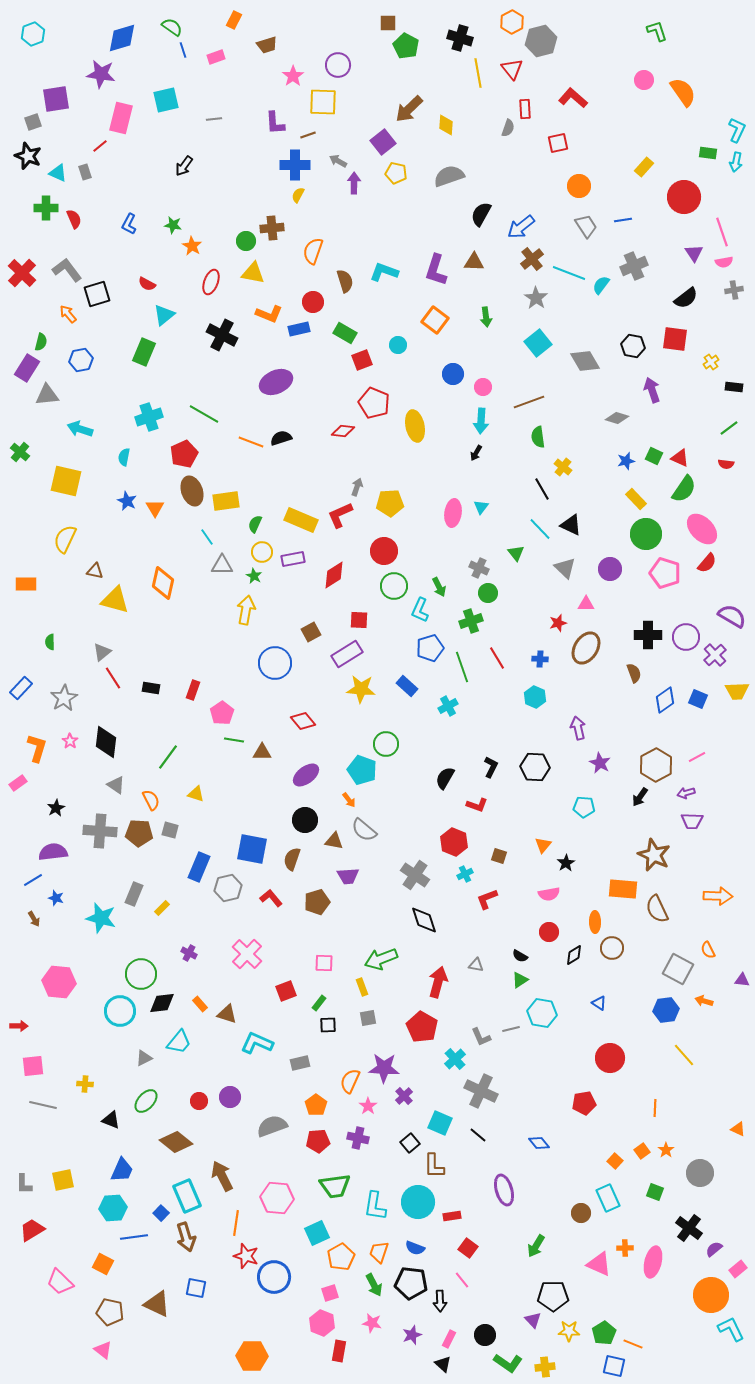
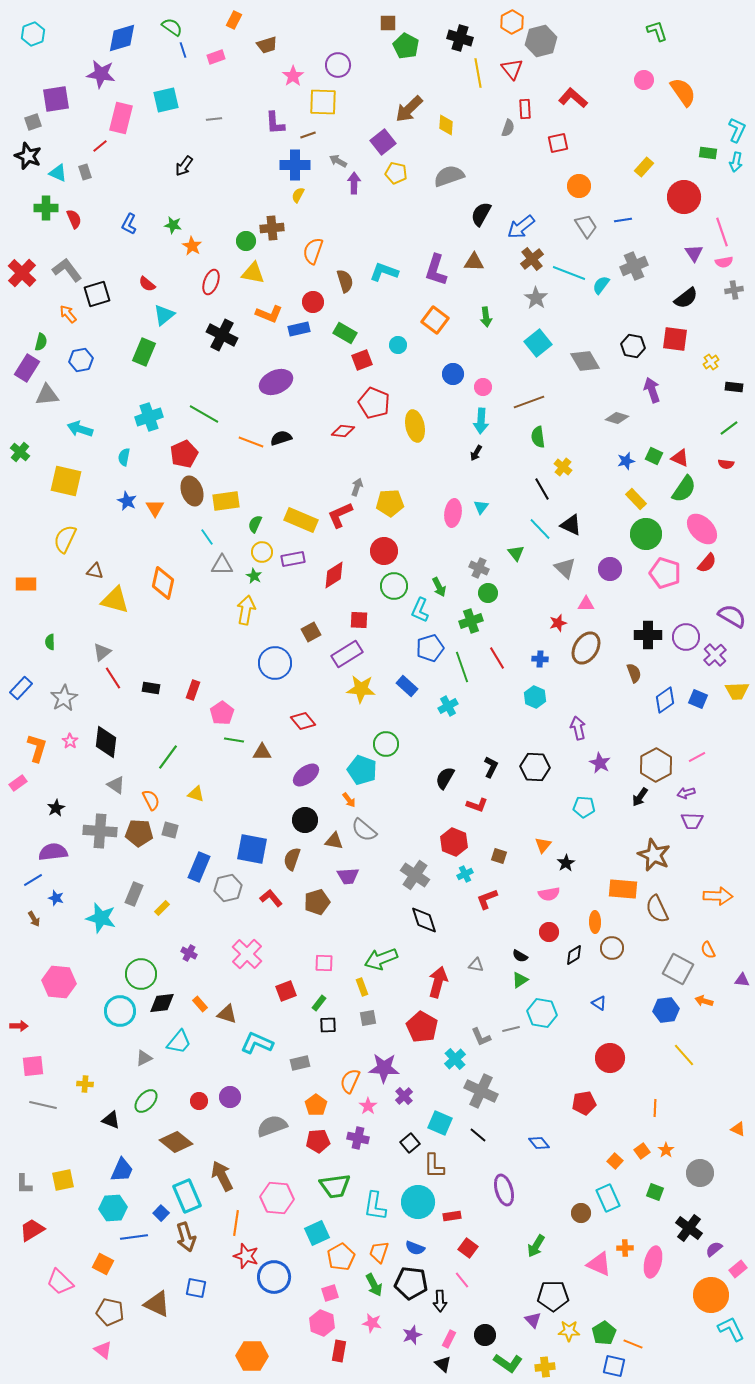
red semicircle at (147, 284): rotated 12 degrees clockwise
